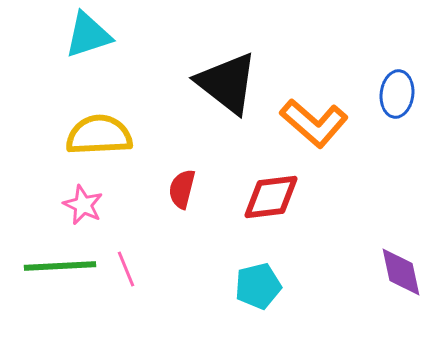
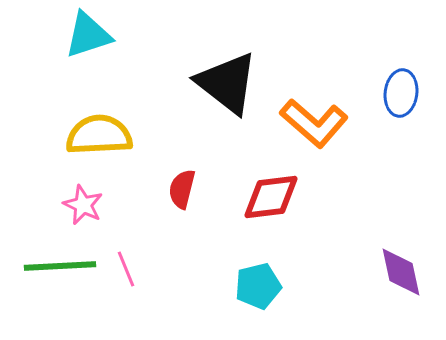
blue ellipse: moved 4 px right, 1 px up
